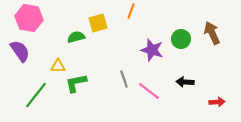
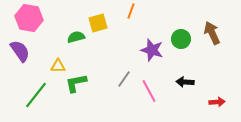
gray line: rotated 54 degrees clockwise
pink line: rotated 25 degrees clockwise
